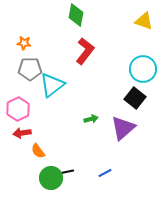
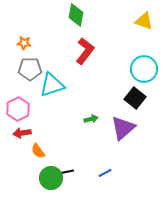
cyan circle: moved 1 px right
cyan triangle: rotated 20 degrees clockwise
